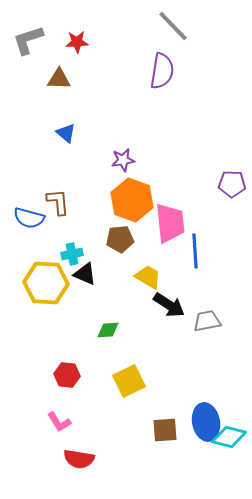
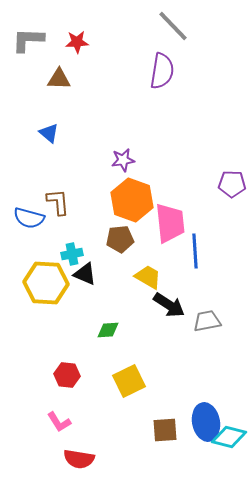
gray L-shape: rotated 20 degrees clockwise
blue triangle: moved 17 px left
